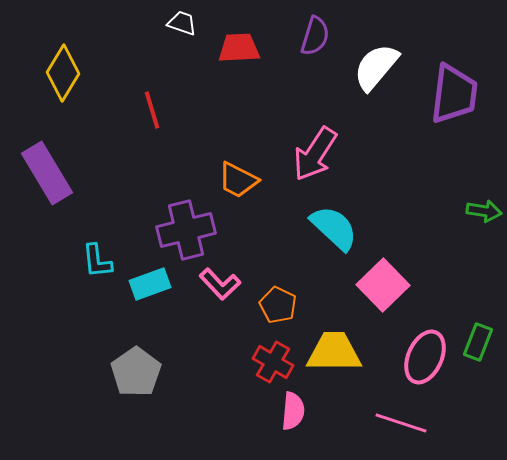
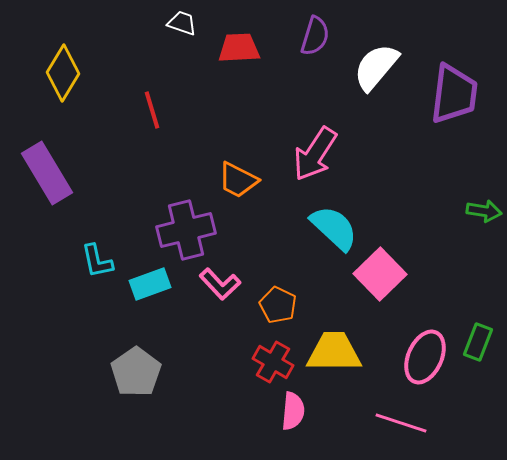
cyan L-shape: rotated 6 degrees counterclockwise
pink square: moved 3 px left, 11 px up
